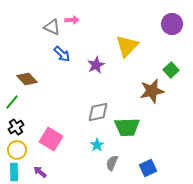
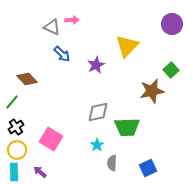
gray semicircle: rotated 21 degrees counterclockwise
